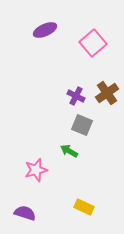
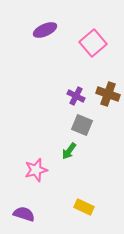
brown cross: moved 1 px right, 1 px down; rotated 35 degrees counterclockwise
green arrow: rotated 84 degrees counterclockwise
purple semicircle: moved 1 px left, 1 px down
